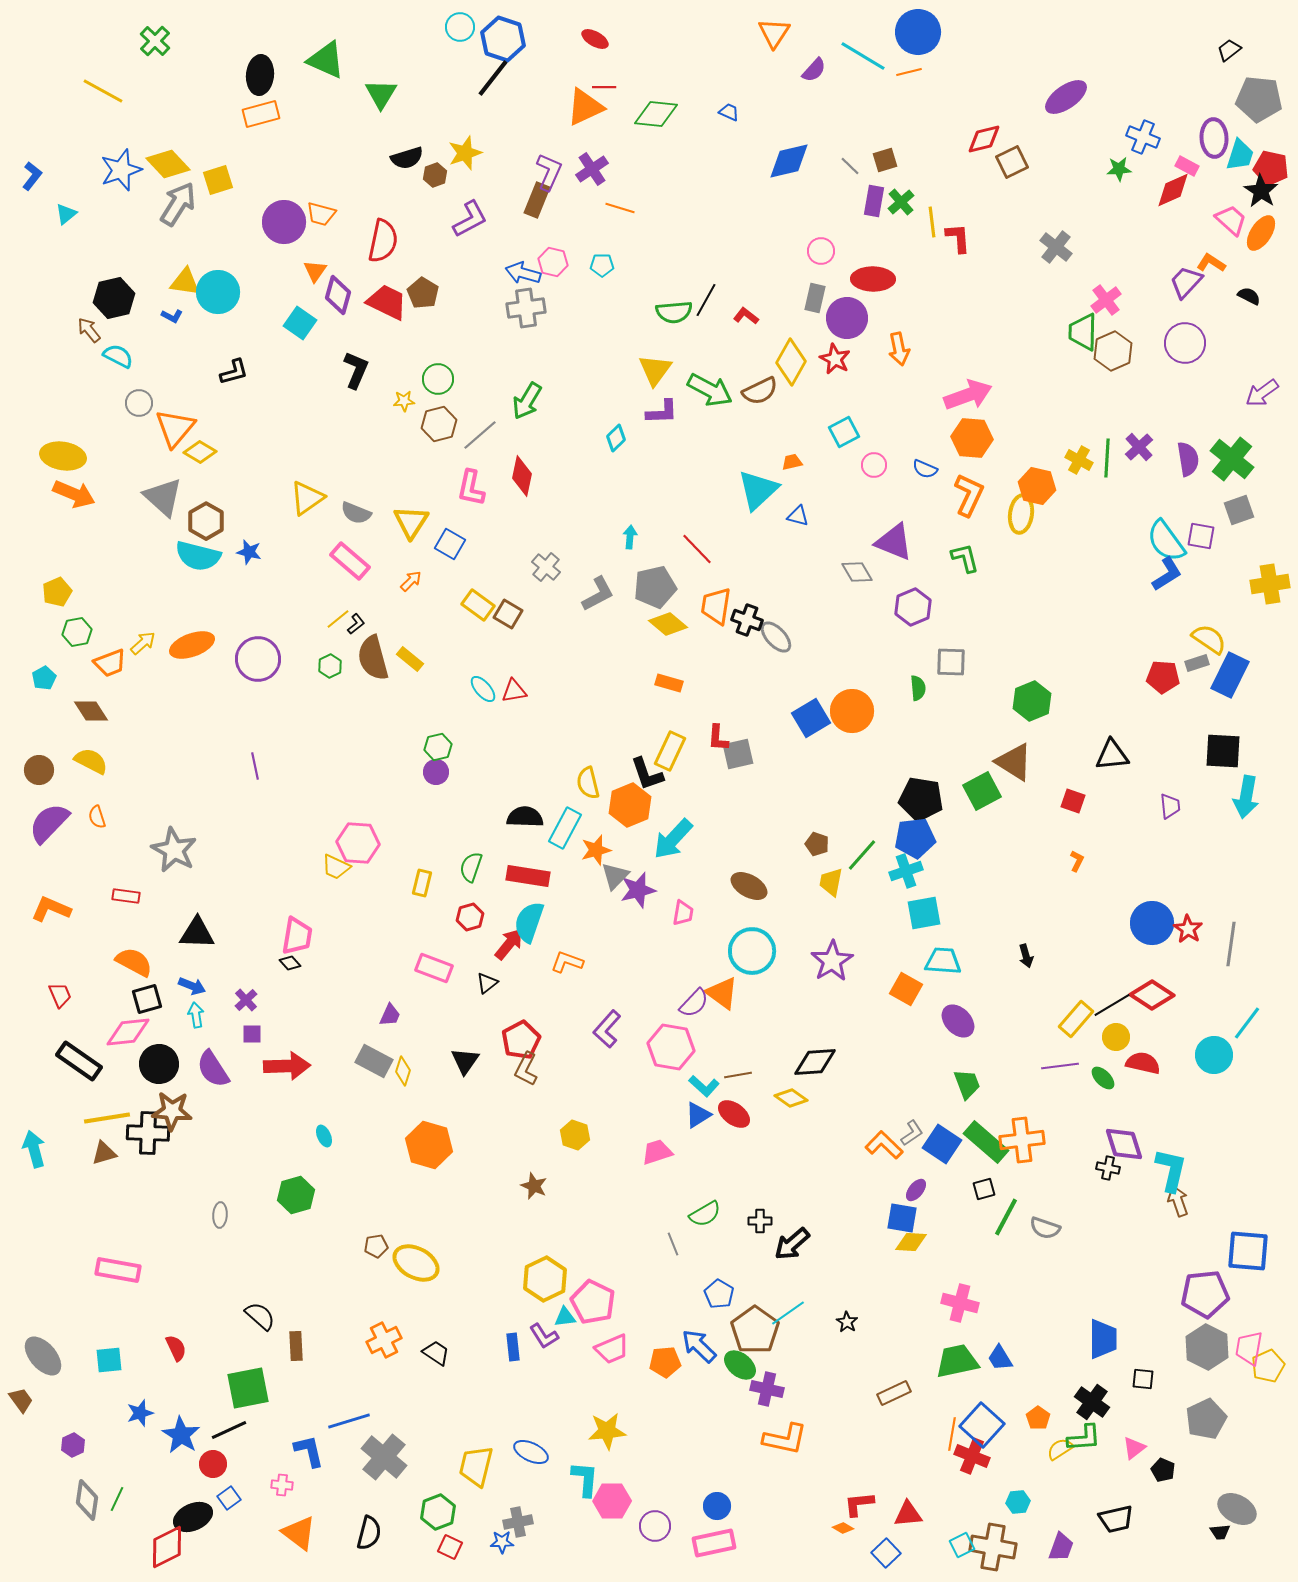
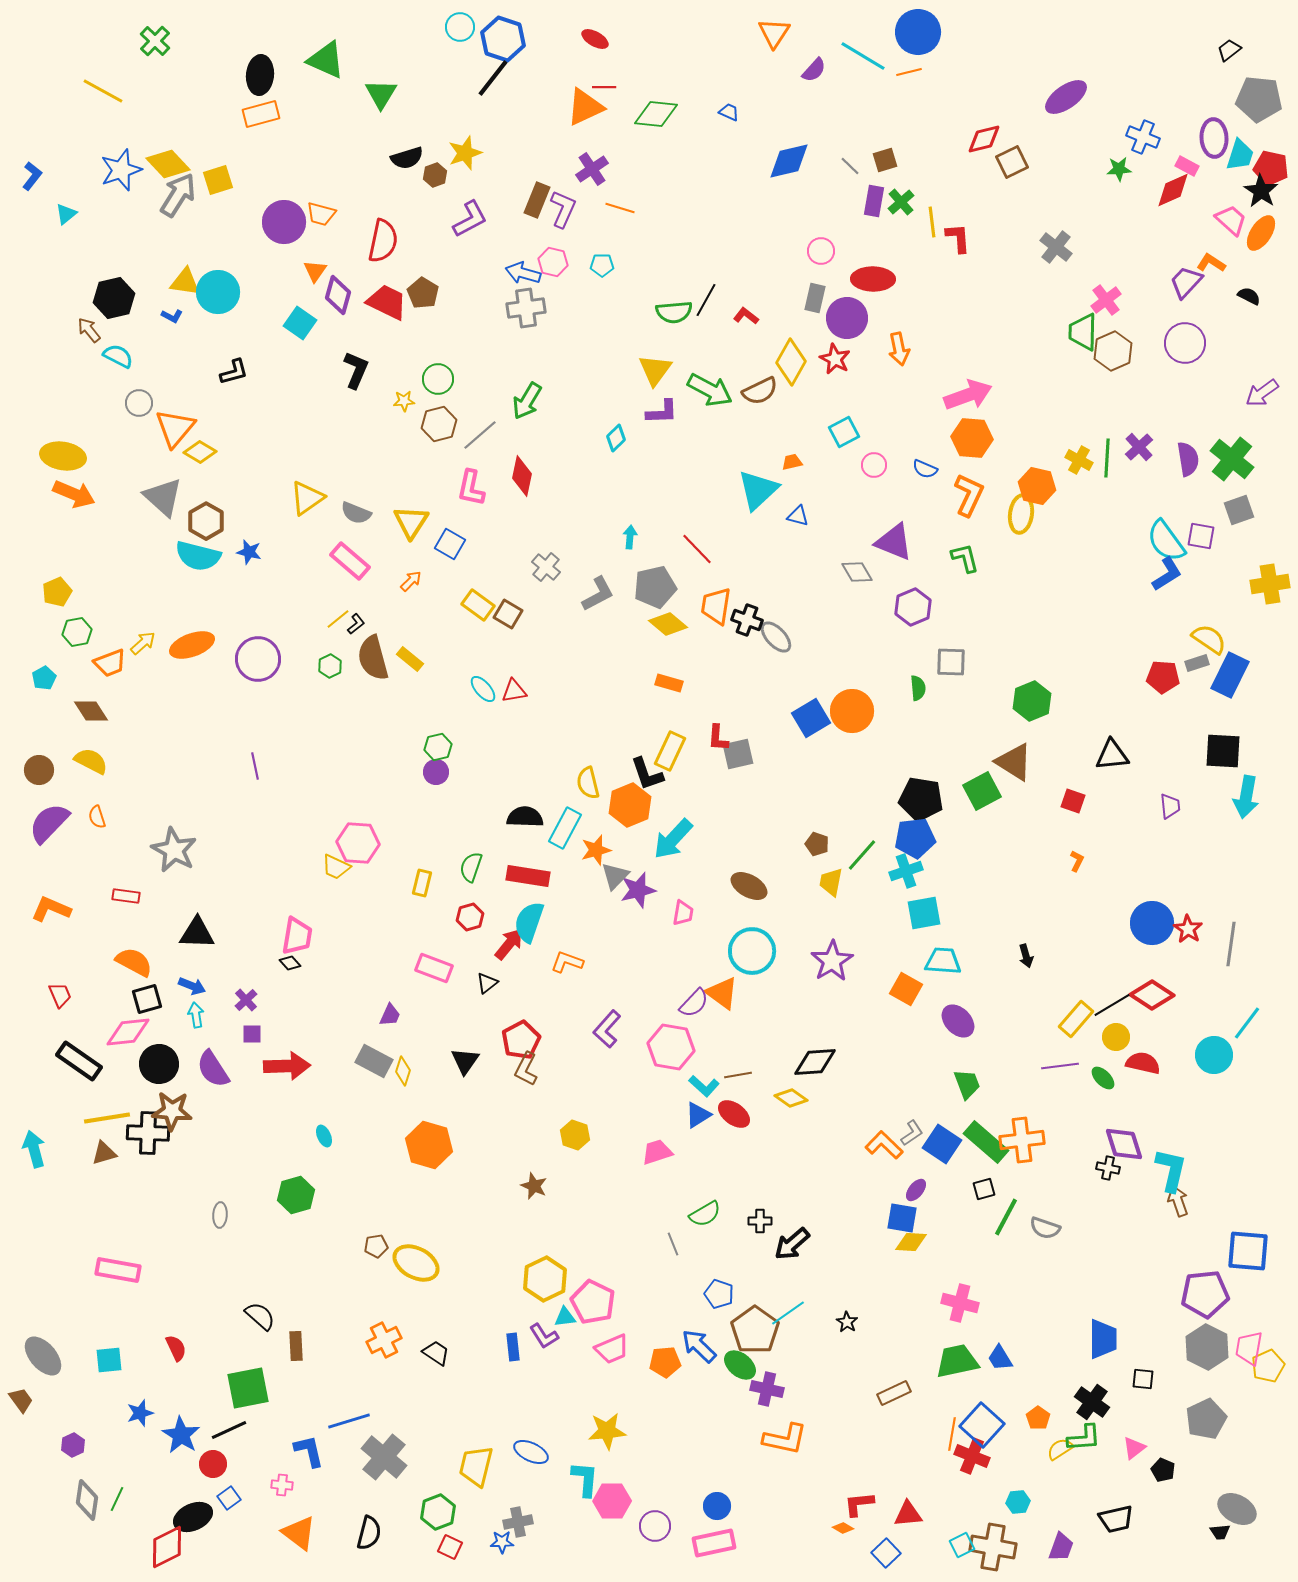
purple L-shape at (549, 172): moved 14 px right, 37 px down
gray arrow at (178, 204): moved 9 px up
blue pentagon at (719, 1294): rotated 12 degrees counterclockwise
